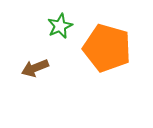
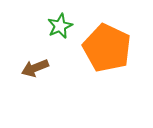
orange pentagon: rotated 9 degrees clockwise
